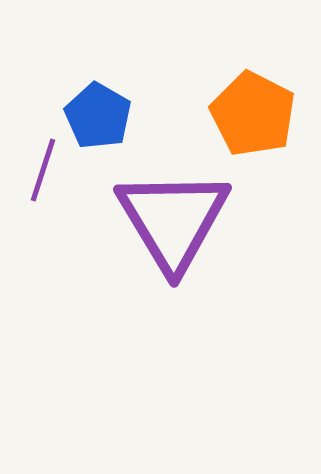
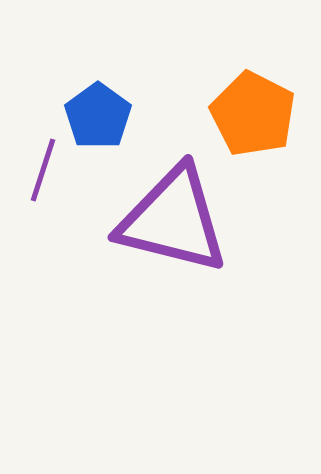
blue pentagon: rotated 6 degrees clockwise
purple triangle: rotated 45 degrees counterclockwise
